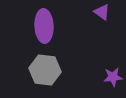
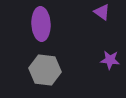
purple ellipse: moved 3 px left, 2 px up
purple star: moved 3 px left, 17 px up; rotated 12 degrees clockwise
